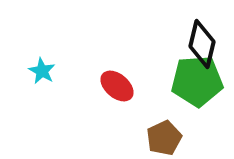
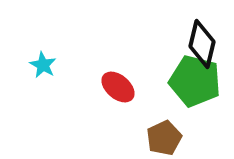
cyan star: moved 1 px right, 6 px up
green pentagon: moved 2 px left; rotated 18 degrees clockwise
red ellipse: moved 1 px right, 1 px down
